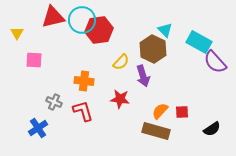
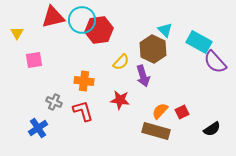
pink square: rotated 12 degrees counterclockwise
red star: moved 1 px down
red square: rotated 24 degrees counterclockwise
